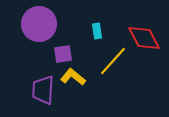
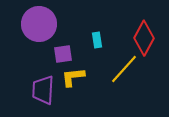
cyan rectangle: moved 9 px down
red diamond: rotated 56 degrees clockwise
yellow line: moved 11 px right, 8 px down
yellow L-shape: rotated 45 degrees counterclockwise
